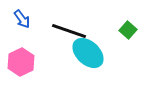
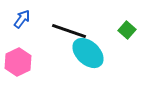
blue arrow: rotated 108 degrees counterclockwise
green square: moved 1 px left
pink hexagon: moved 3 px left
